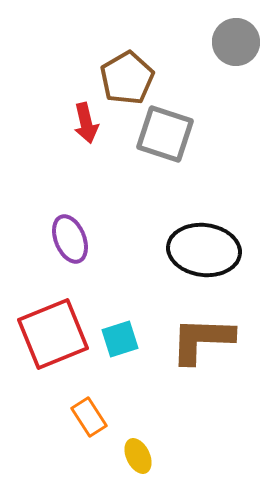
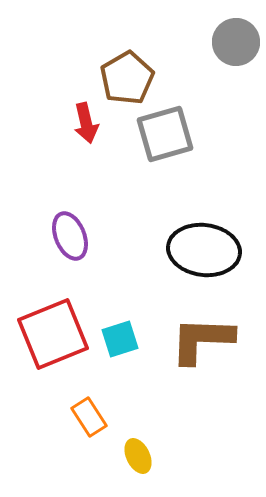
gray square: rotated 34 degrees counterclockwise
purple ellipse: moved 3 px up
